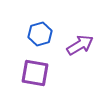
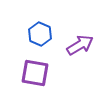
blue hexagon: rotated 20 degrees counterclockwise
